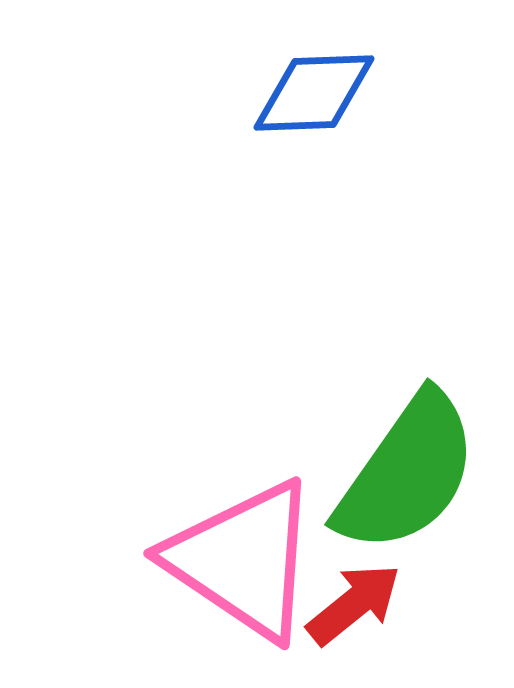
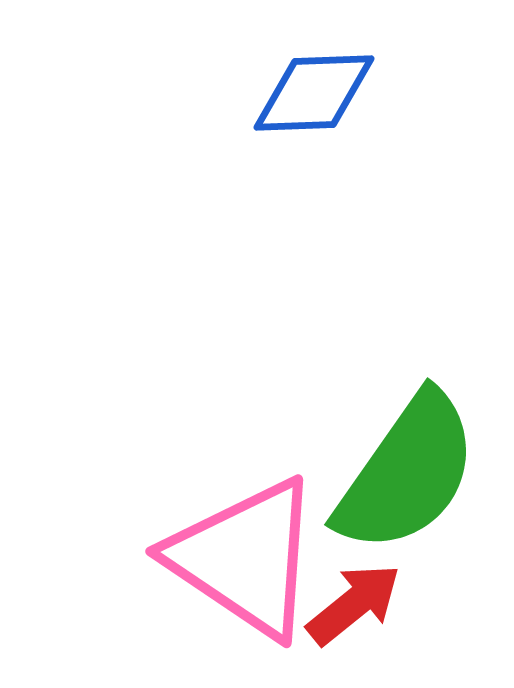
pink triangle: moved 2 px right, 2 px up
